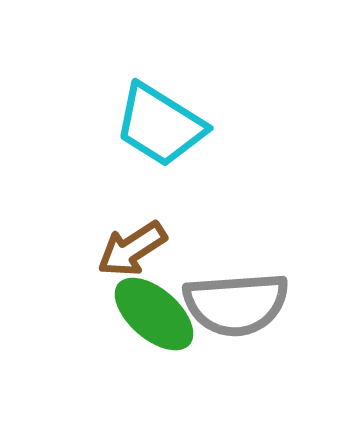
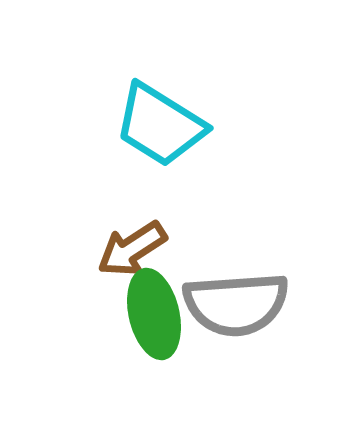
green ellipse: rotated 36 degrees clockwise
